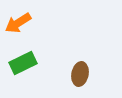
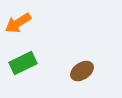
brown ellipse: moved 2 px right, 3 px up; rotated 45 degrees clockwise
